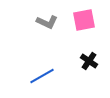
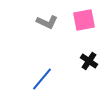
blue line: moved 3 px down; rotated 20 degrees counterclockwise
